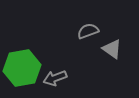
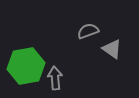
green hexagon: moved 4 px right, 2 px up
gray arrow: rotated 105 degrees clockwise
